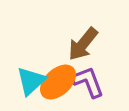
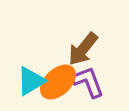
brown arrow: moved 5 px down
cyan triangle: rotated 12 degrees clockwise
